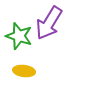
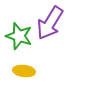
purple arrow: moved 1 px right
